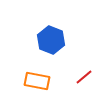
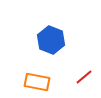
orange rectangle: moved 1 px down
